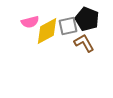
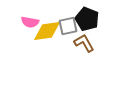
pink semicircle: rotated 24 degrees clockwise
yellow diamond: rotated 20 degrees clockwise
